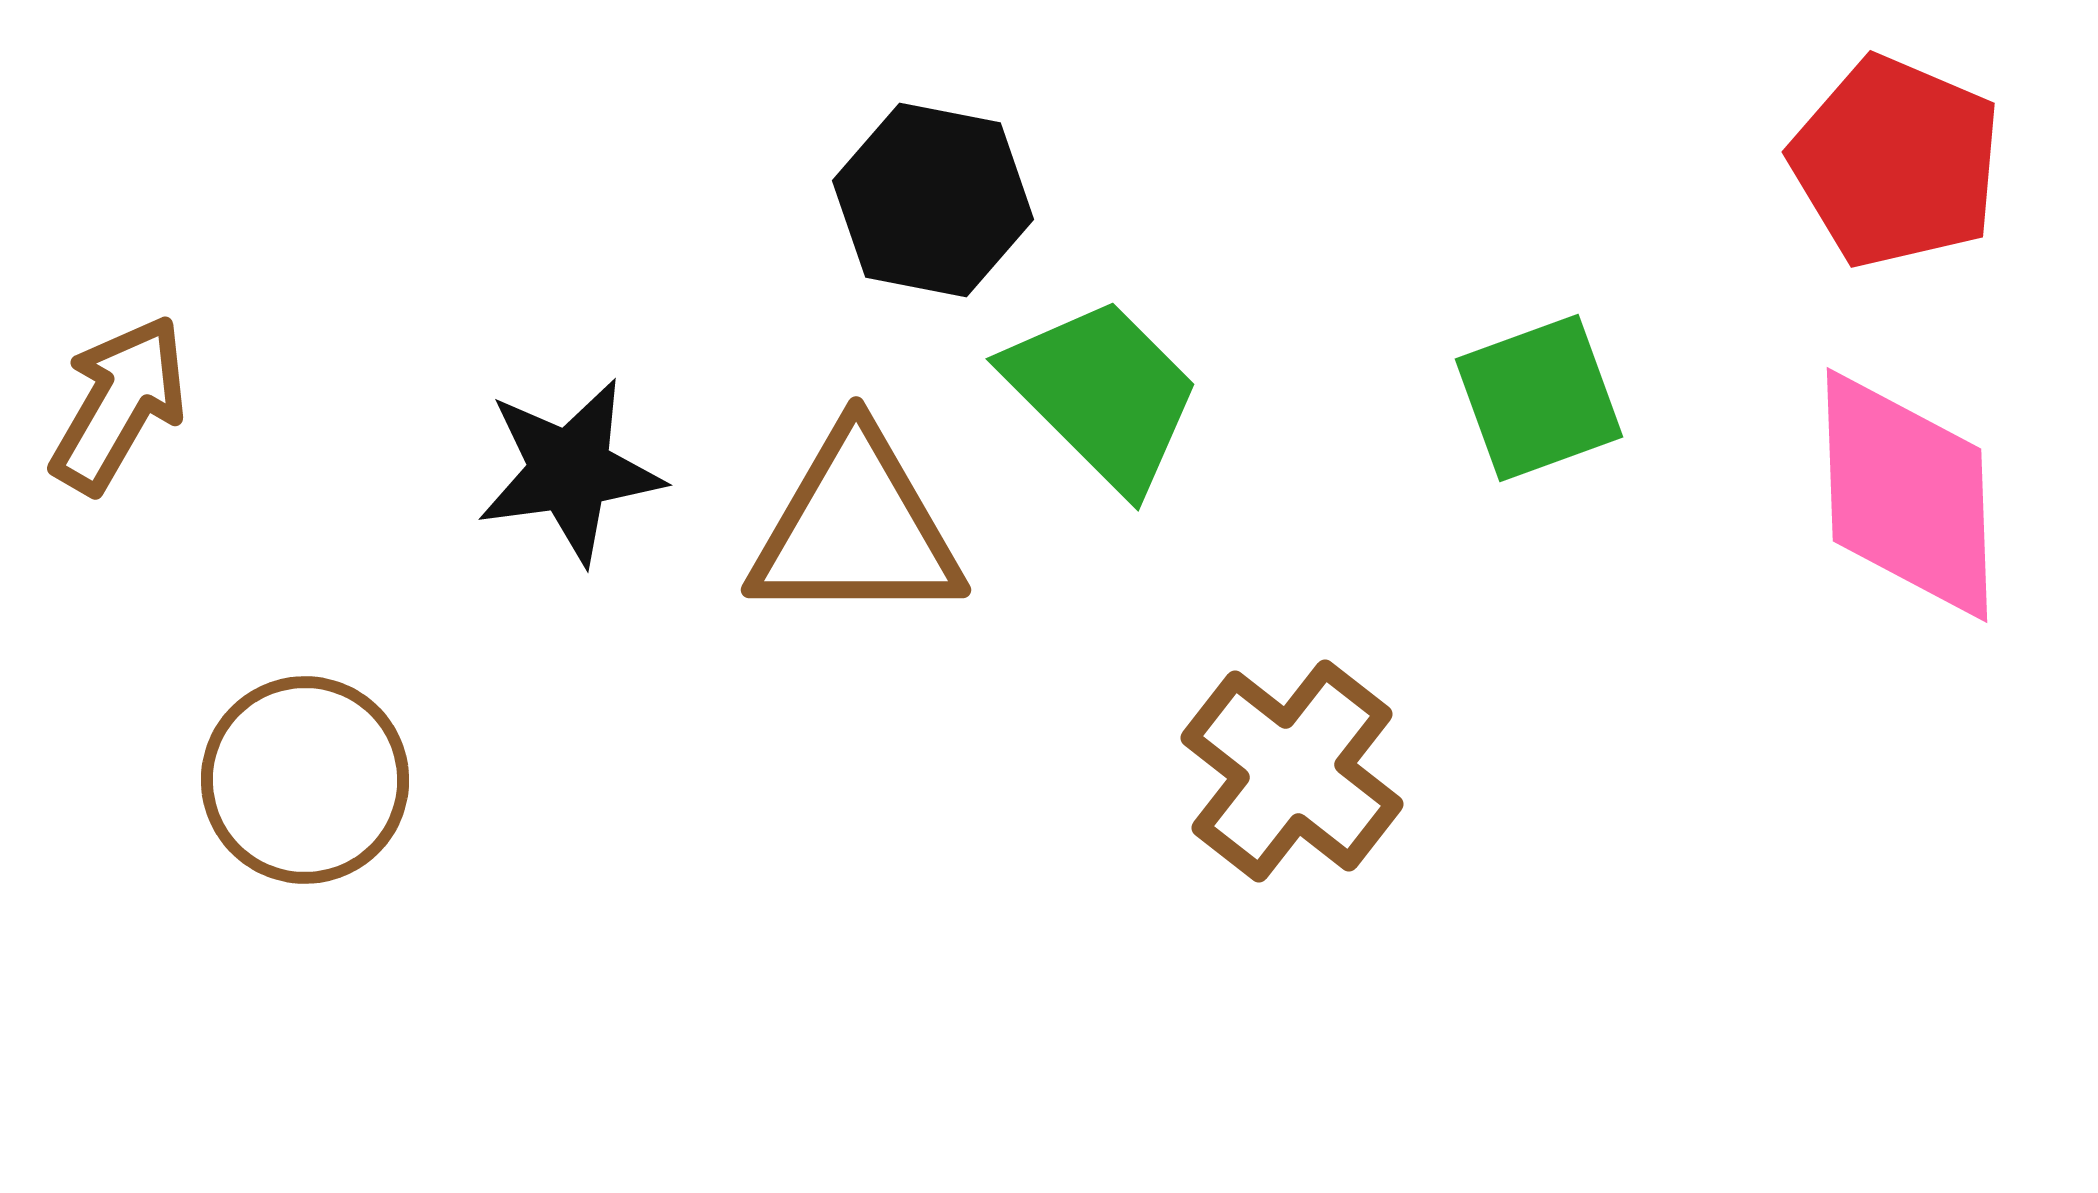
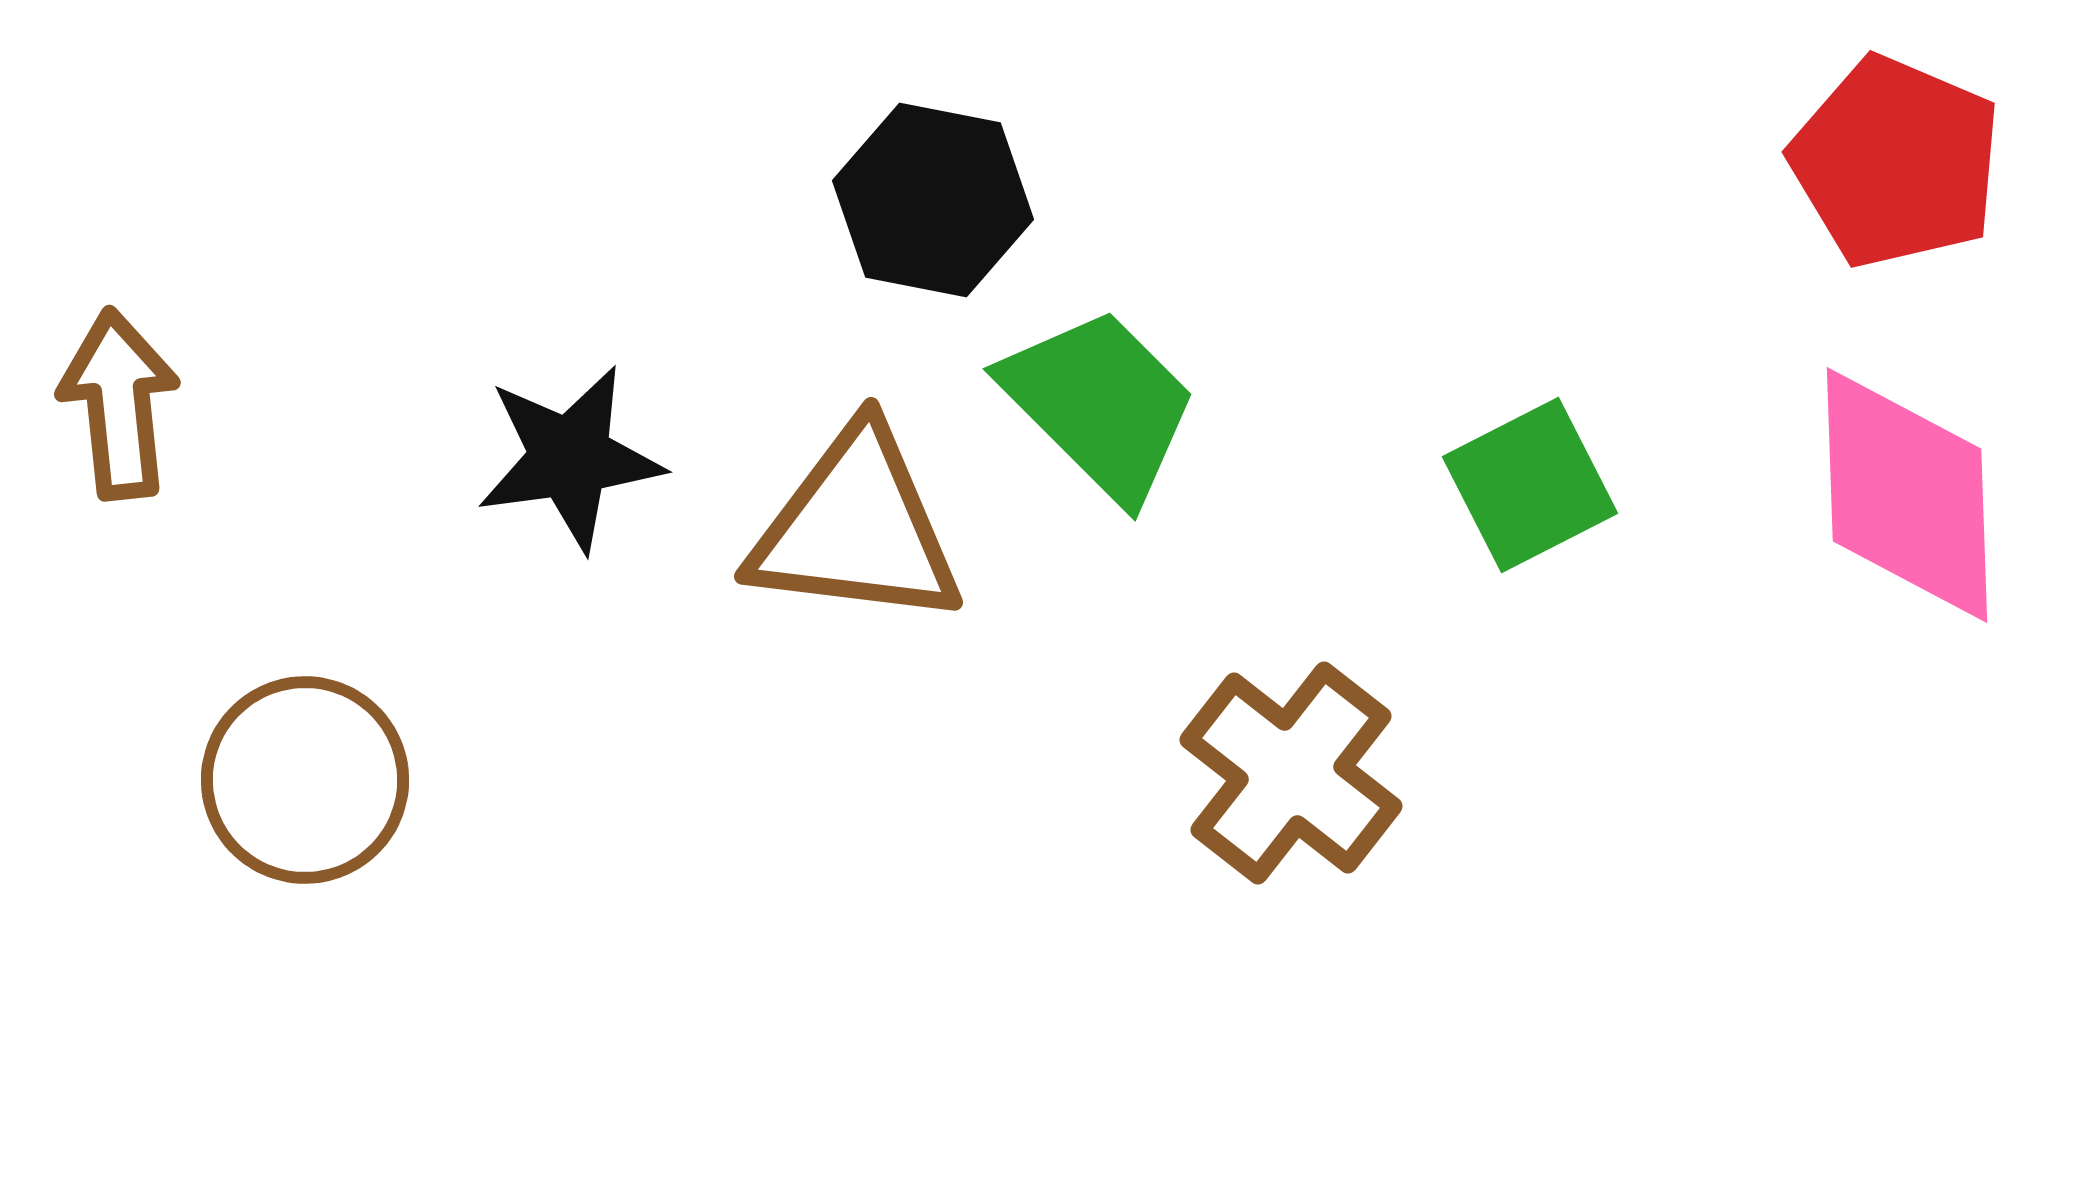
green trapezoid: moved 3 px left, 10 px down
green square: moved 9 px left, 87 px down; rotated 7 degrees counterclockwise
brown arrow: rotated 36 degrees counterclockwise
black star: moved 13 px up
brown triangle: rotated 7 degrees clockwise
brown cross: moved 1 px left, 2 px down
